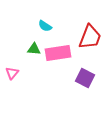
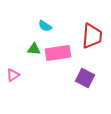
red trapezoid: moved 2 px right, 1 px up; rotated 16 degrees counterclockwise
pink triangle: moved 1 px right, 2 px down; rotated 16 degrees clockwise
